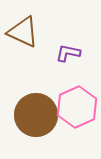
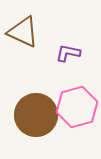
pink hexagon: rotated 9 degrees clockwise
